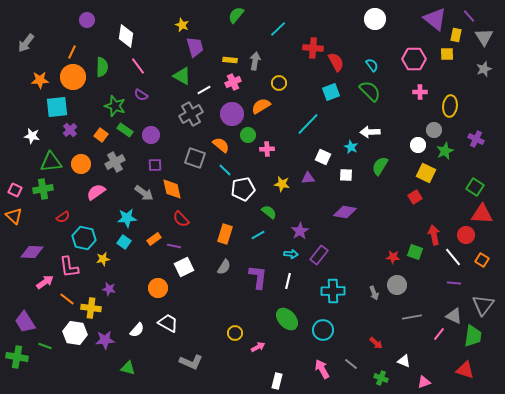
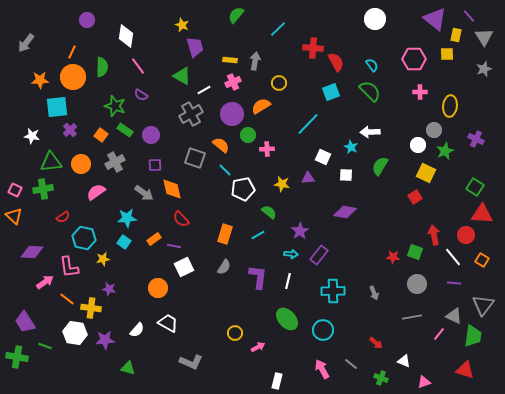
gray circle at (397, 285): moved 20 px right, 1 px up
